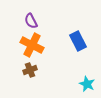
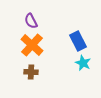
orange cross: rotated 15 degrees clockwise
brown cross: moved 1 px right, 2 px down; rotated 24 degrees clockwise
cyan star: moved 4 px left, 21 px up
